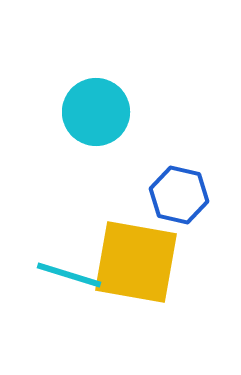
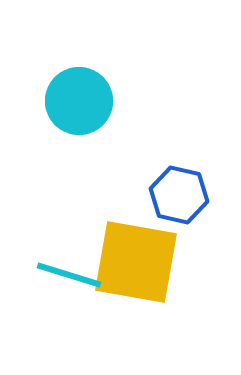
cyan circle: moved 17 px left, 11 px up
